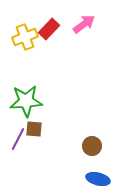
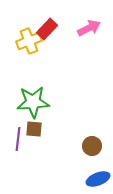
pink arrow: moved 5 px right, 4 px down; rotated 10 degrees clockwise
red rectangle: moved 2 px left
yellow cross: moved 4 px right, 4 px down
green star: moved 7 px right, 1 px down
purple line: rotated 20 degrees counterclockwise
blue ellipse: rotated 35 degrees counterclockwise
